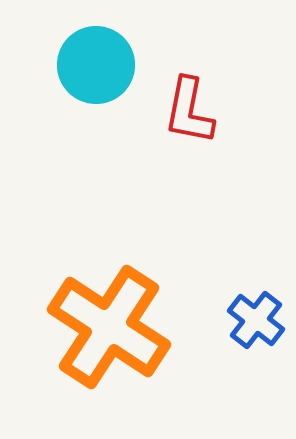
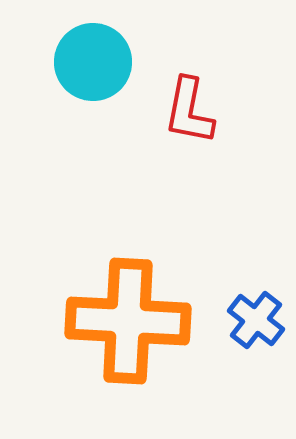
cyan circle: moved 3 px left, 3 px up
orange cross: moved 19 px right, 6 px up; rotated 30 degrees counterclockwise
